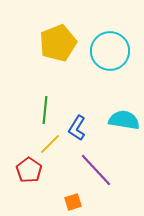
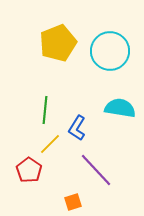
cyan semicircle: moved 4 px left, 12 px up
